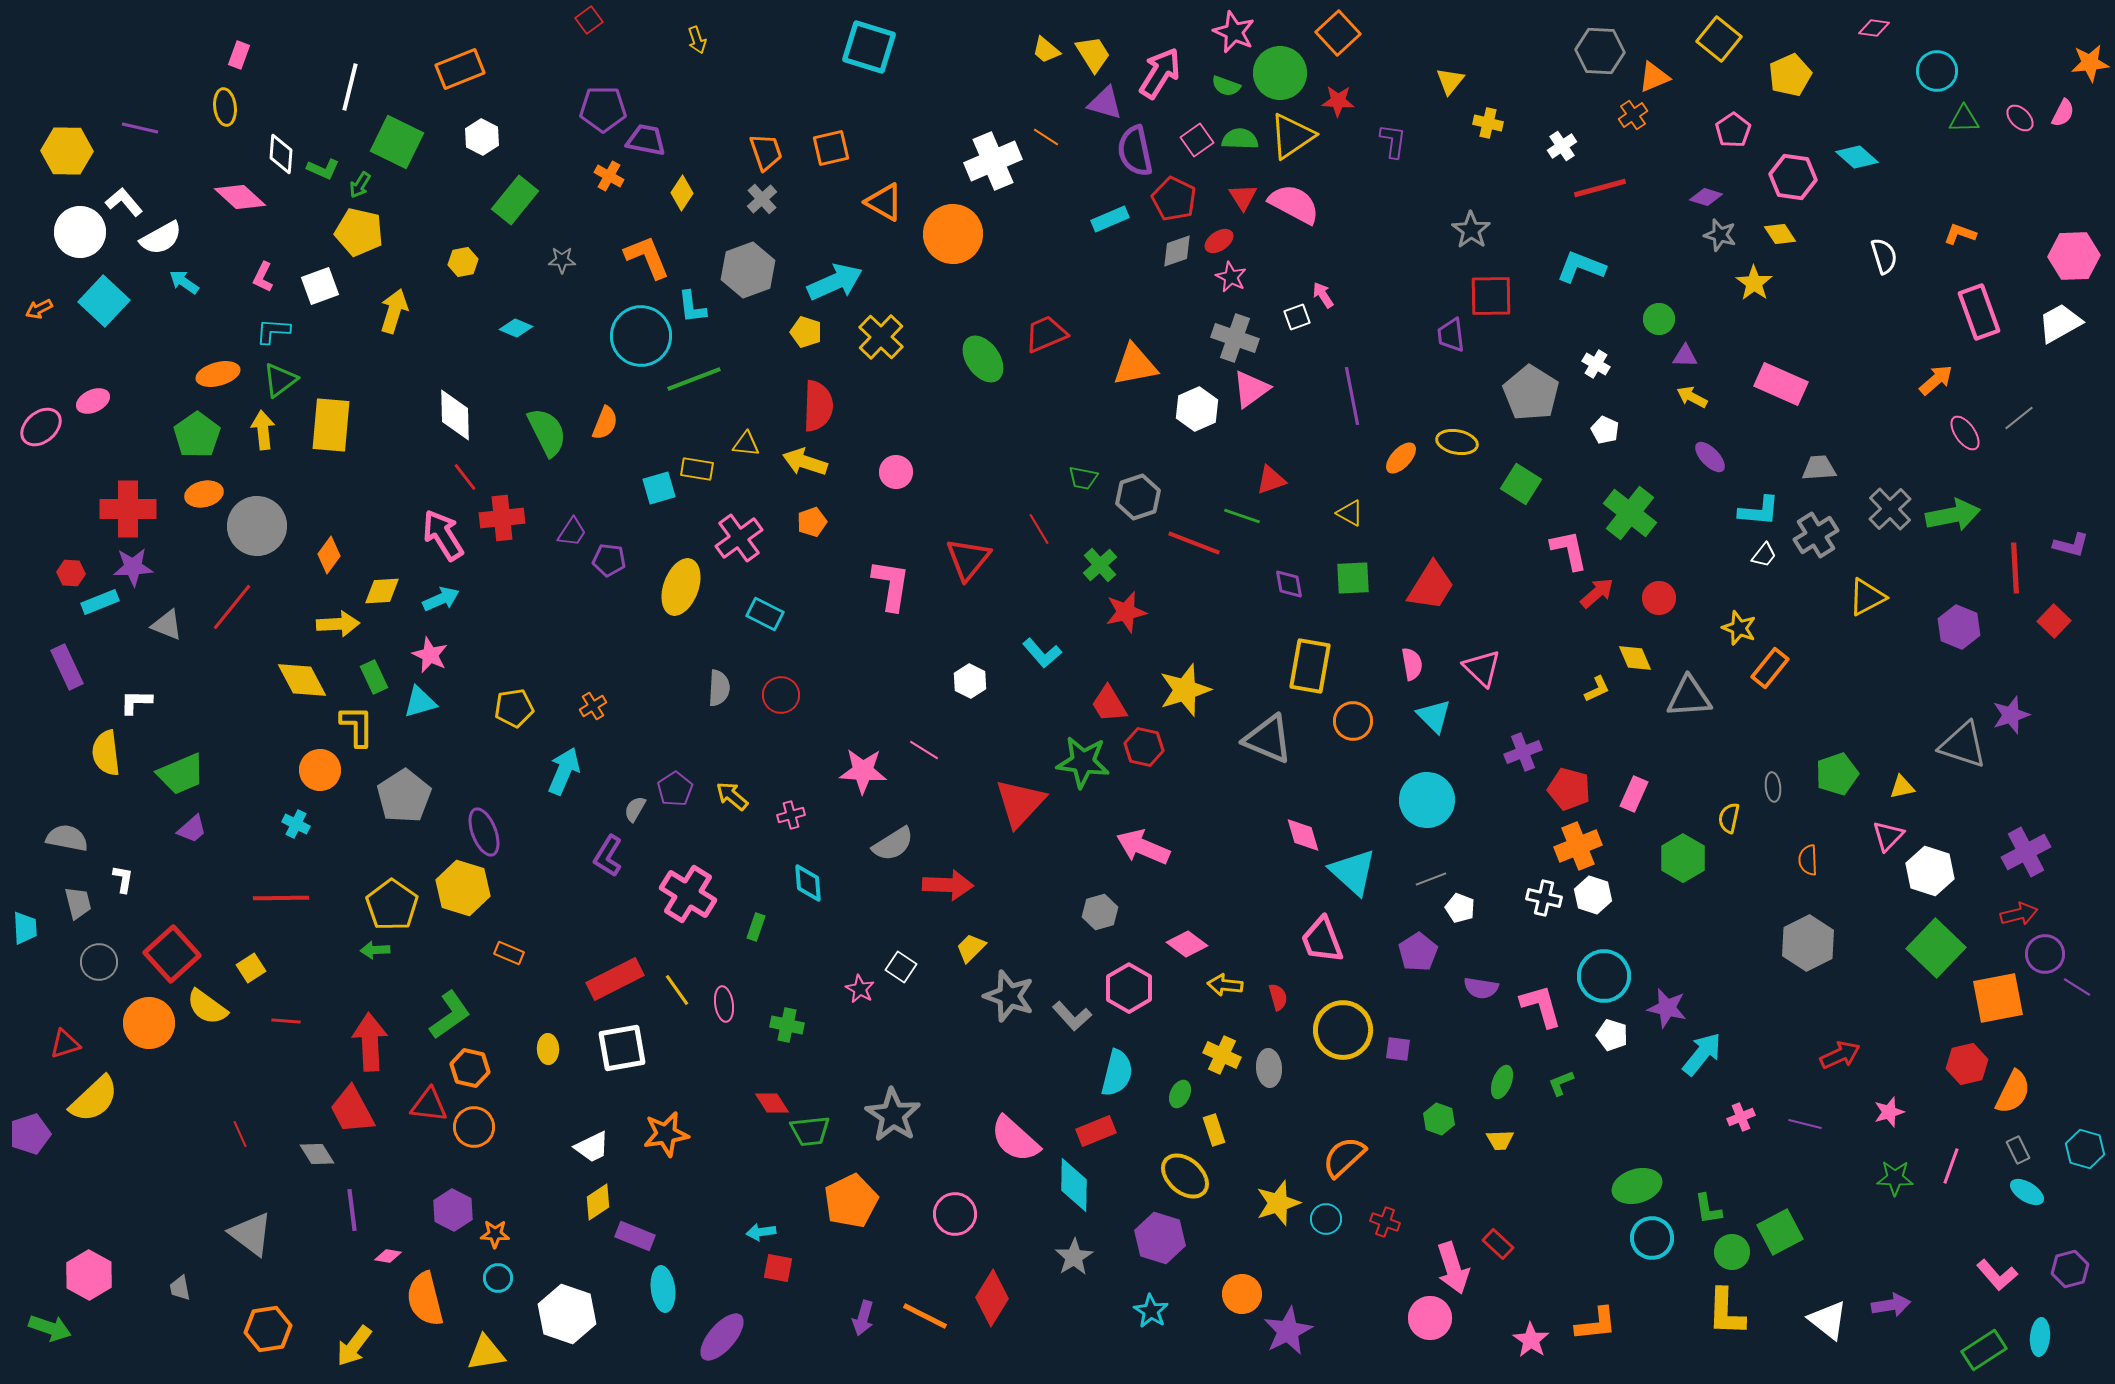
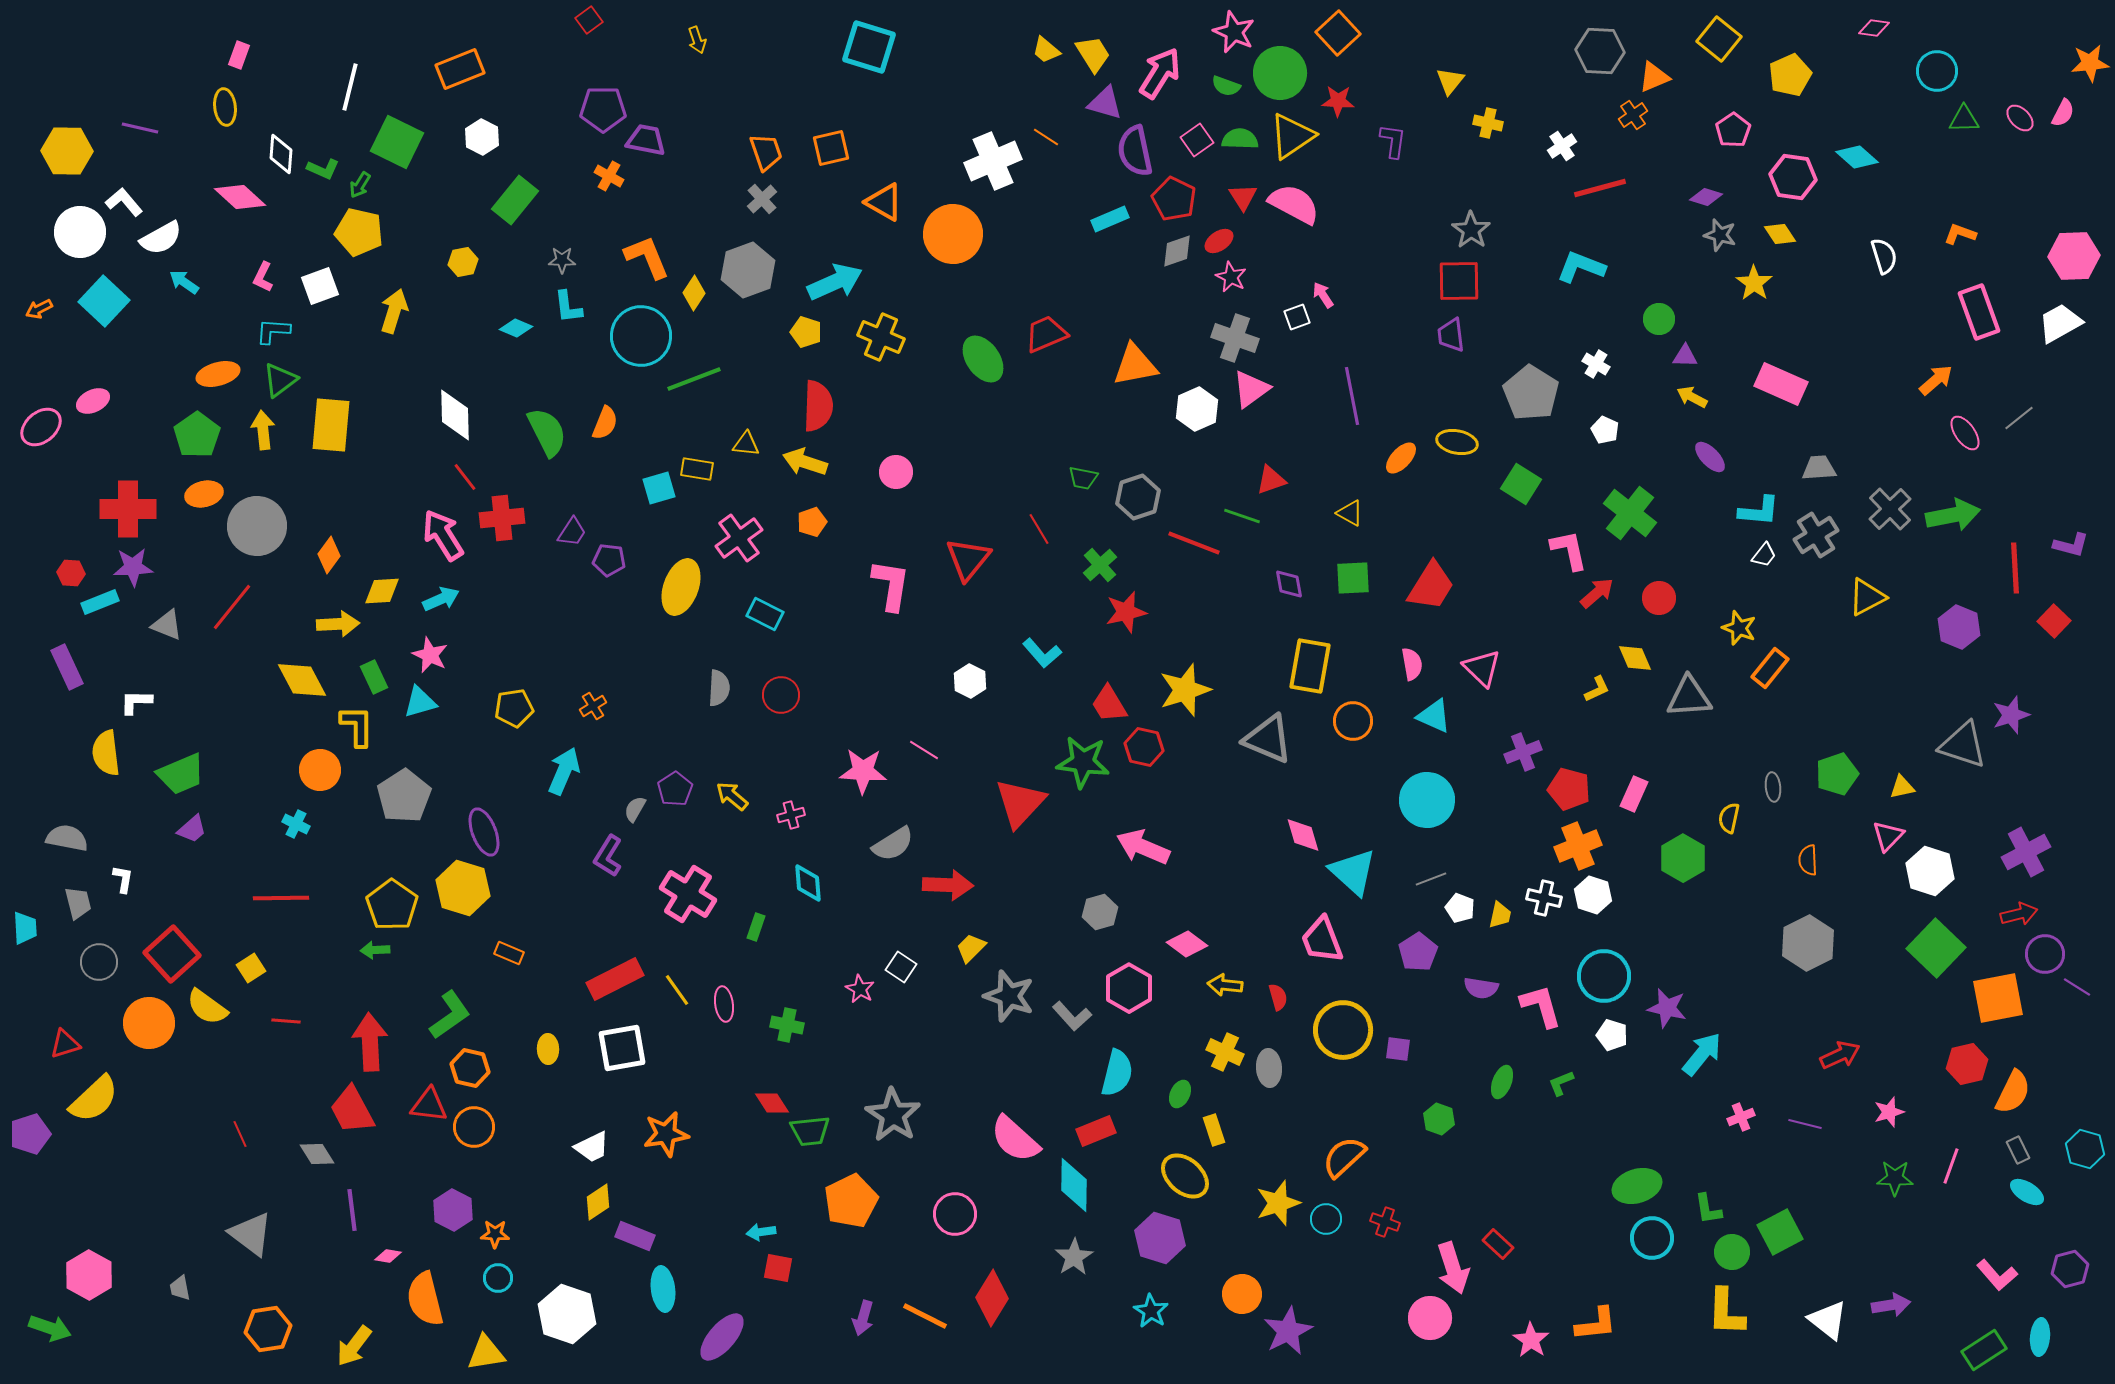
yellow diamond at (682, 193): moved 12 px right, 100 px down
red square at (1491, 296): moved 32 px left, 15 px up
cyan L-shape at (692, 307): moved 124 px left
yellow cross at (881, 337): rotated 21 degrees counterclockwise
cyan triangle at (1434, 716): rotated 21 degrees counterclockwise
yellow cross at (1222, 1055): moved 3 px right, 3 px up
yellow trapezoid at (1500, 1140): moved 225 px up; rotated 76 degrees counterclockwise
